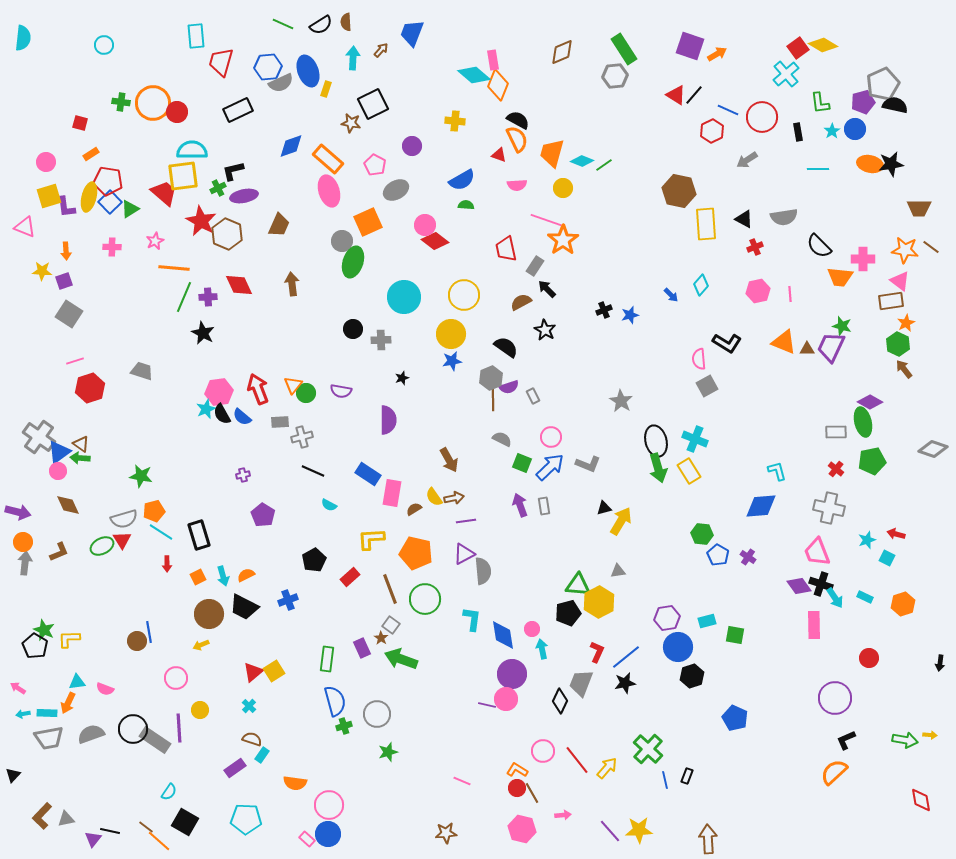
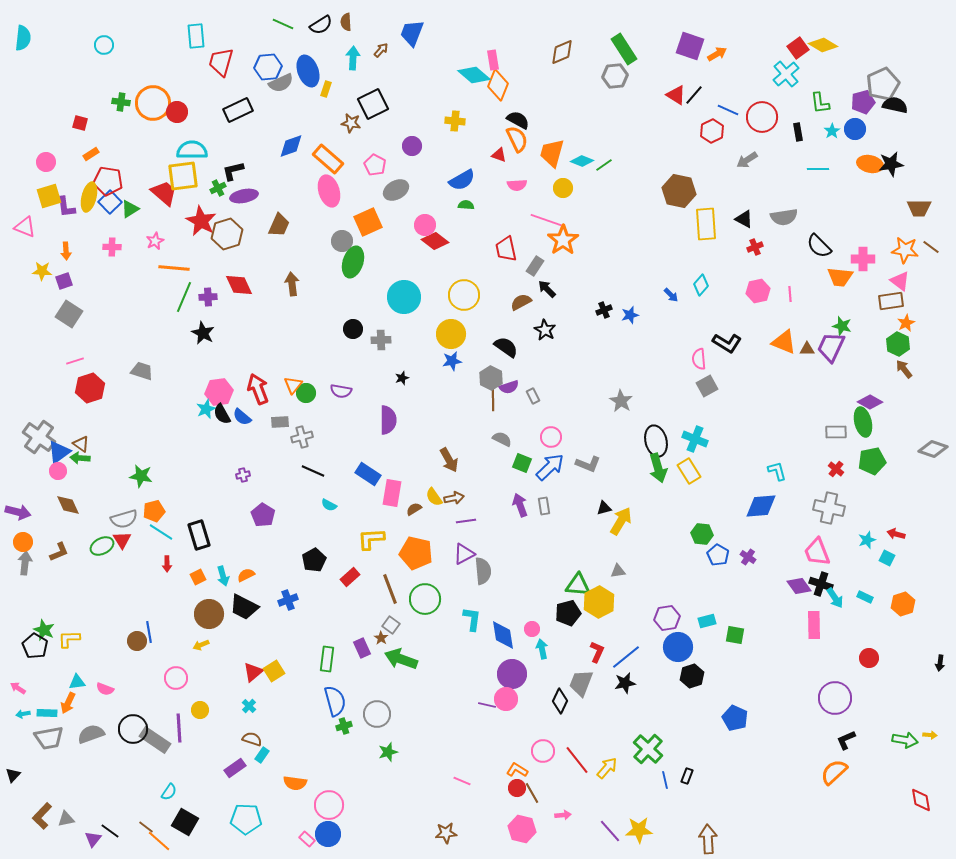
brown hexagon at (227, 234): rotated 20 degrees clockwise
gray hexagon at (491, 378): rotated 10 degrees counterclockwise
black line at (110, 831): rotated 24 degrees clockwise
